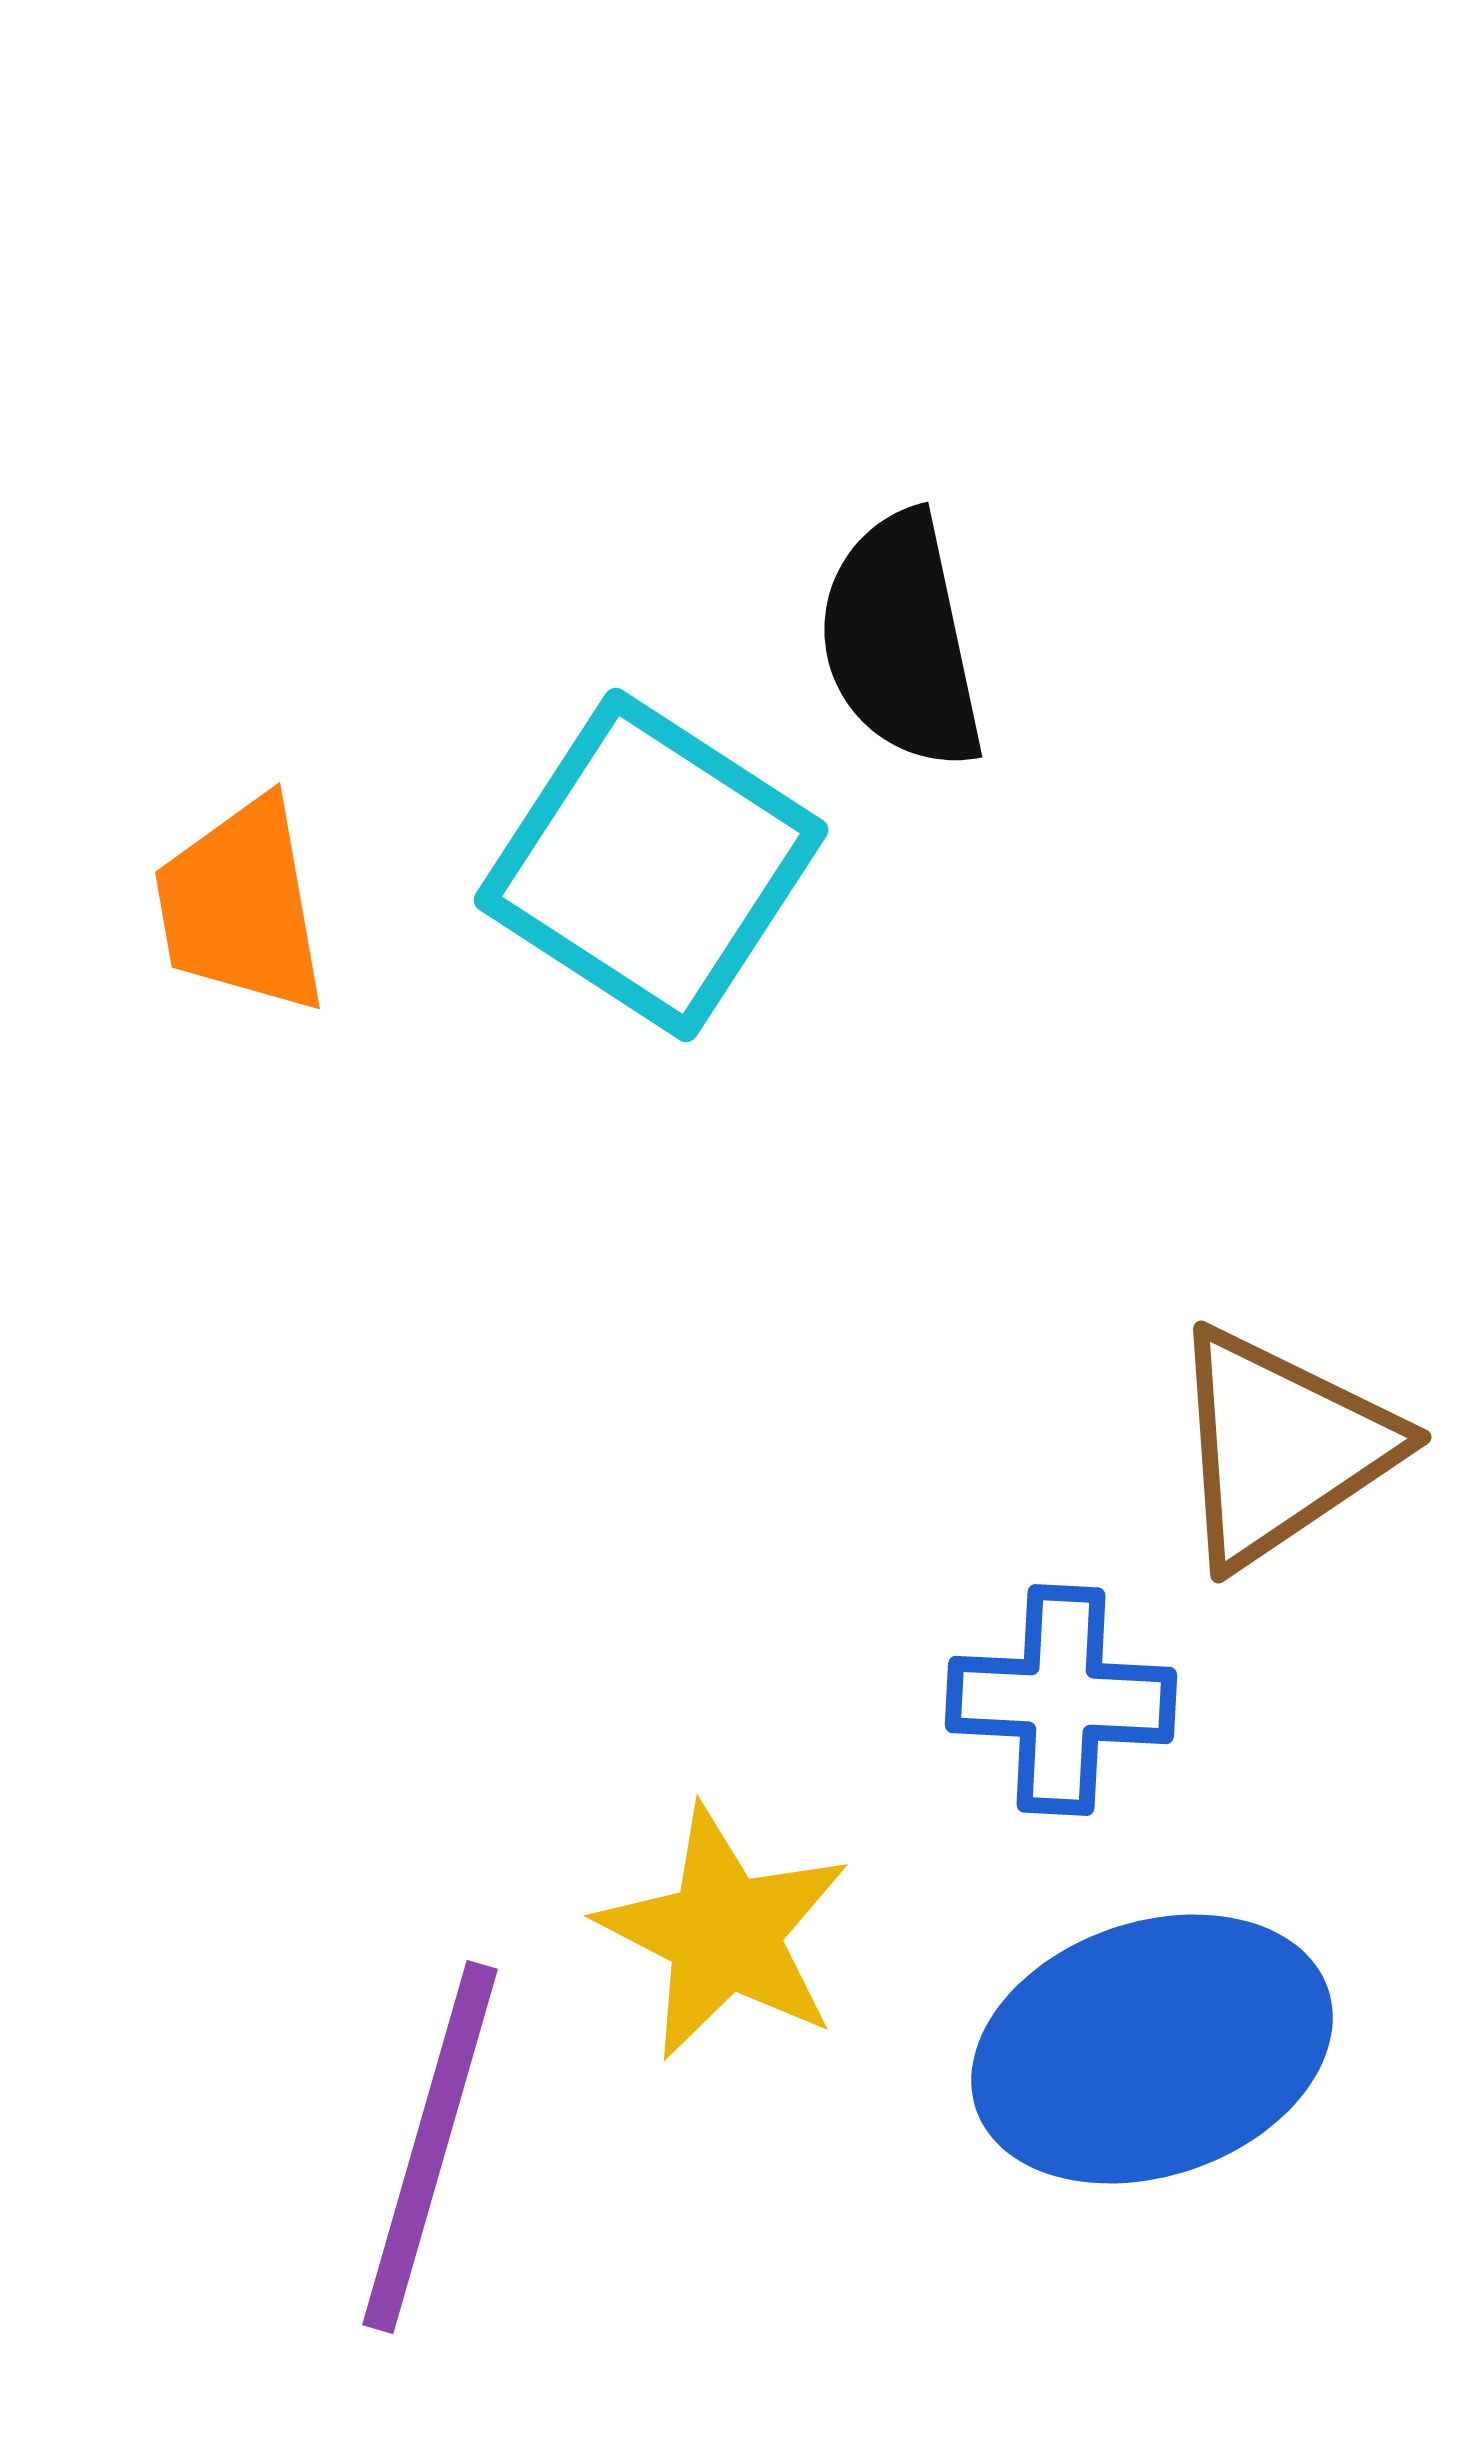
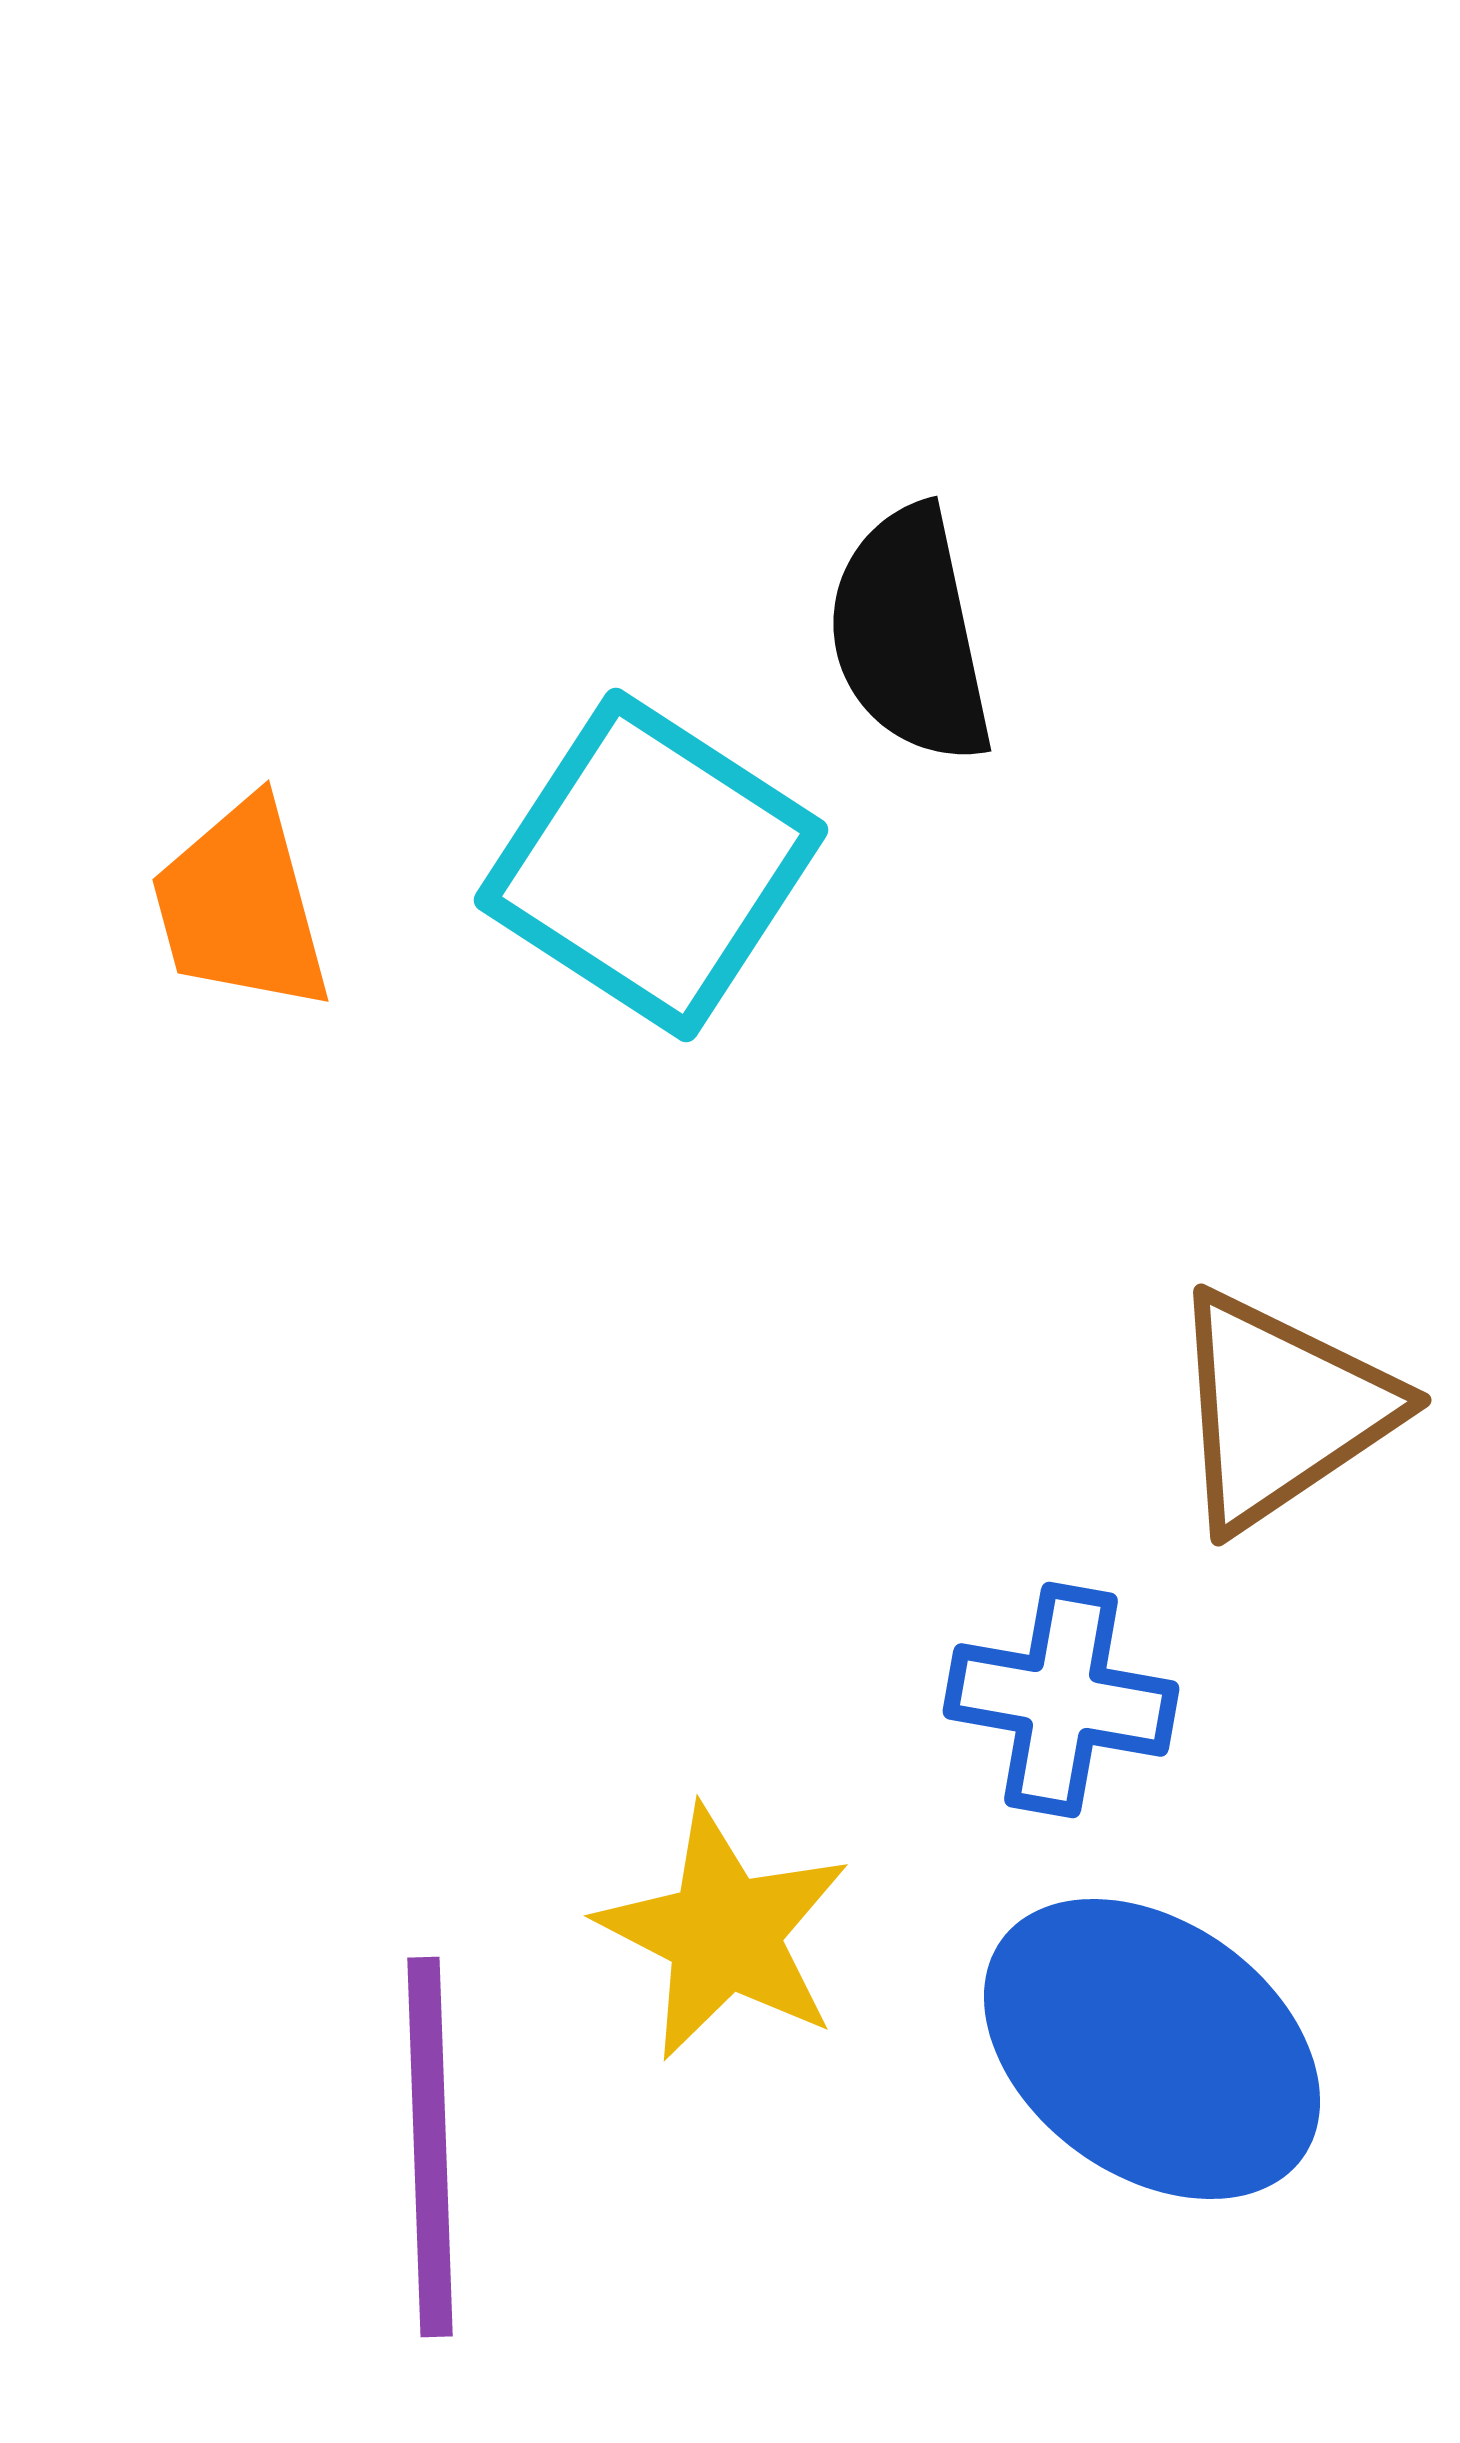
black semicircle: moved 9 px right, 6 px up
orange trapezoid: rotated 5 degrees counterclockwise
brown triangle: moved 37 px up
blue cross: rotated 7 degrees clockwise
blue ellipse: rotated 55 degrees clockwise
purple line: rotated 18 degrees counterclockwise
